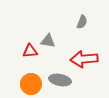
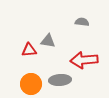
gray semicircle: rotated 104 degrees counterclockwise
red triangle: moved 1 px left, 1 px up
red arrow: moved 1 px down
gray ellipse: rotated 15 degrees counterclockwise
